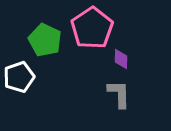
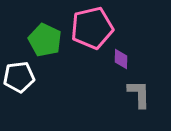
pink pentagon: rotated 21 degrees clockwise
white pentagon: rotated 12 degrees clockwise
gray L-shape: moved 20 px right
